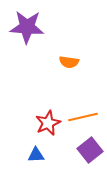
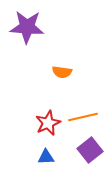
orange semicircle: moved 7 px left, 10 px down
blue triangle: moved 10 px right, 2 px down
